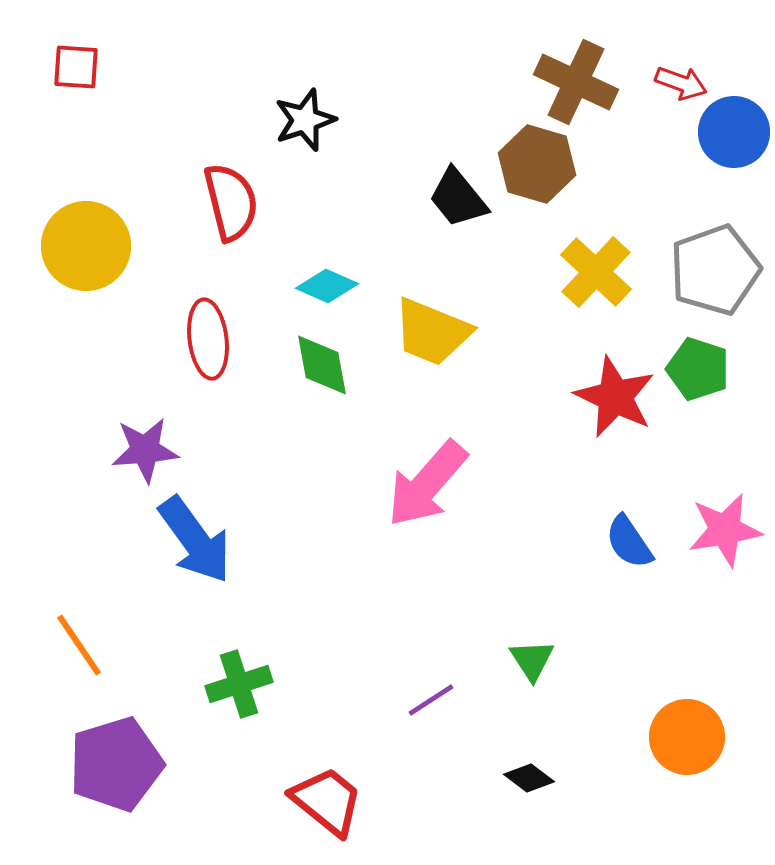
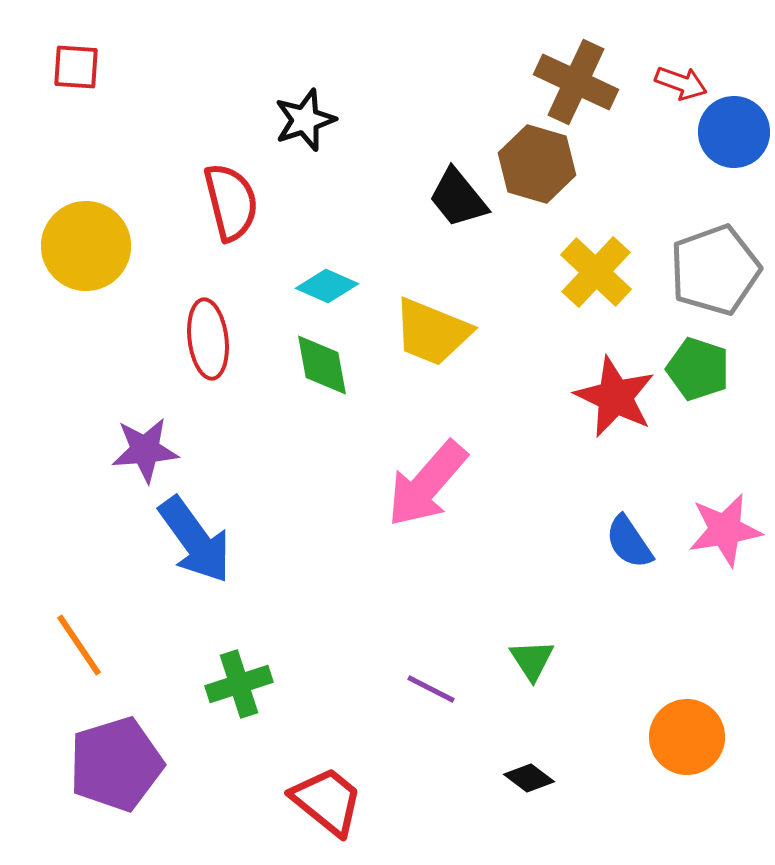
purple line: moved 11 px up; rotated 60 degrees clockwise
